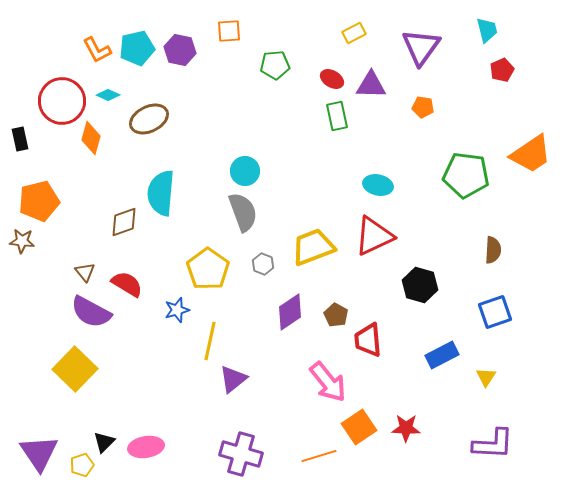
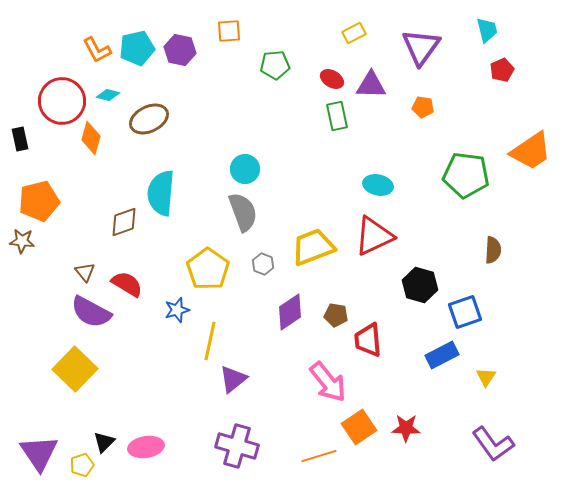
cyan diamond at (108, 95): rotated 10 degrees counterclockwise
orange trapezoid at (531, 154): moved 3 px up
cyan circle at (245, 171): moved 2 px up
blue square at (495, 312): moved 30 px left
brown pentagon at (336, 315): rotated 20 degrees counterclockwise
purple L-shape at (493, 444): rotated 51 degrees clockwise
purple cross at (241, 454): moved 4 px left, 8 px up
